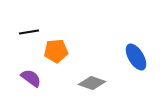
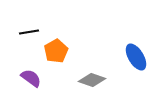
orange pentagon: rotated 25 degrees counterclockwise
gray diamond: moved 3 px up
